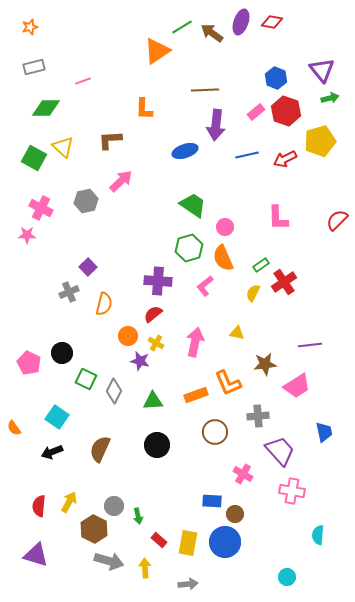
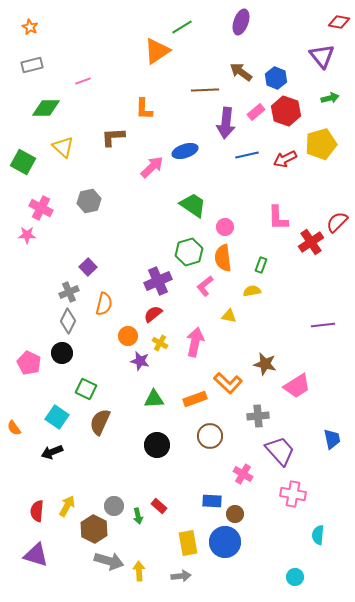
red diamond at (272, 22): moved 67 px right
orange star at (30, 27): rotated 28 degrees counterclockwise
brown arrow at (212, 33): moved 29 px right, 39 px down
gray rectangle at (34, 67): moved 2 px left, 2 px up
purple triangle at (322, 70): moved 14 px up
purple arrow at (216, 125): moved 10 px right, 2 px up
brown L-shape at (110, 140): moved 3 px right, 3 px up
yellow pentagon at (320, 141): moved 1 px right, 3 px down
green square at (34, 158): moved 11 px left, 4 px down
pink arrow at (121, 181): moved 31 px right, 14 px up
gray hexagon at (86, 201): moved 3 px right
red semicircle at (337, 220): moved 2 px down
green hexagon at (189, 248): moved 4 px down
orange semicircle at (223, 258): rotated 16 degrees clockwise
green rectangle at (261, 265): rotated 35 degrees counterclockwise
purple cross at (158, 281): rotated 28 degrees counterclockwise
red cross at (284, 282): moved 27 px right, 40 px up
yellow semicircle at (253, 293): moved 1 px left, 2 px up; rotated 54 degrees clockwise
yellow triangle at (237, 333): moved 8 px left, 17 px up
yellow cross at (156, 343): moved 4 px right
purple line at (310, 345): moved 13 px right, 20 px up
brown star at (265, 364): rotated 20 degrees clockwise
green square at (86, 379): moved 10 px down
orange L-shape at (228, 383): rotated 24 degrees counterclockwise
gray diamond at (114, 391): moved 46 px left, 70 px up
orange rectangle at (196, 395): moved 1 px left, 4 px down
green triangle at (153, 401): moved 1 px right, 2 px up
brown circle at (215, 432): moved 5 px left, 4 px down
blue trapezoid at (324, 432): moved 8 px right, 7 px down
brown semicircle at (100, 449): moved 27 px up
pink cross at (292, 491): moved 1 px right, 3 px down
yellow arrow at (69, 502): moved 2 px left, 4 px down
red semicircle at (39, 506): moved 2 px left, 5 px down
red rectangle at (159, 540): moved 34 px up
yellow rectangle at (188, 543): rotated 20 degrees counterclockwise
yellow arrow at (145, 568): moved 6 px left, 3 px down
cyan circle at (287, 577): moved 8 px right
gray arrow at (188, 584): moved 7 px left, 8 px up
